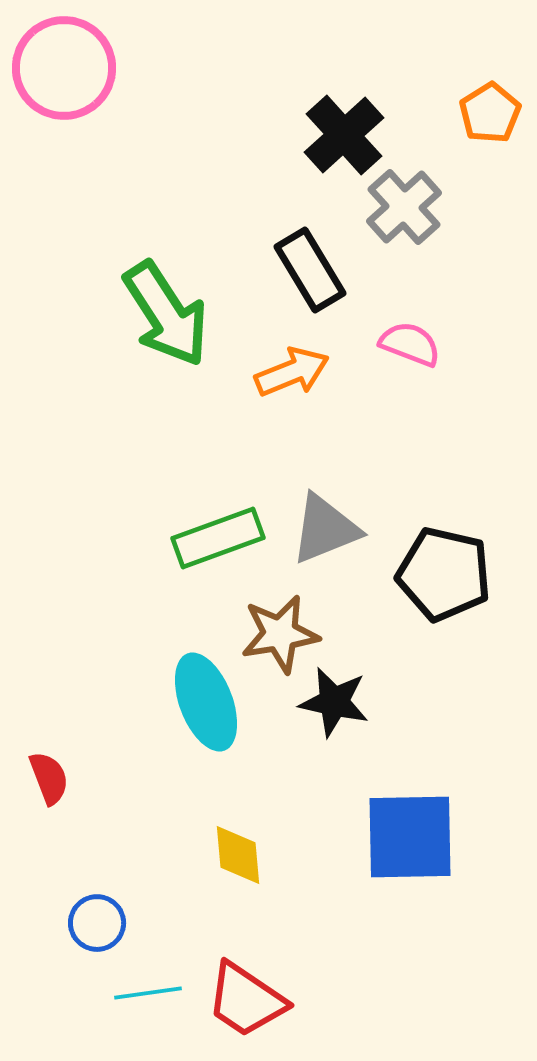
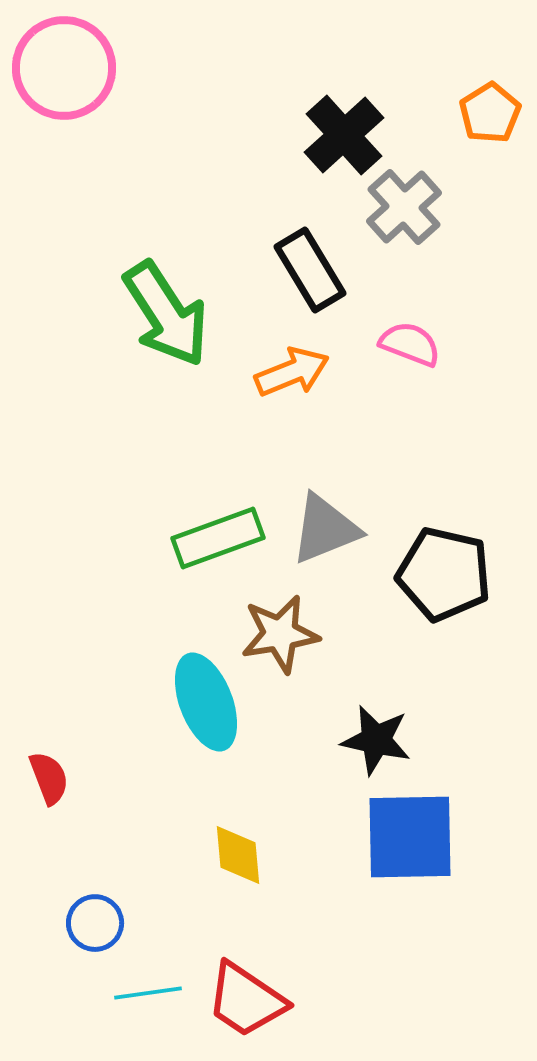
black star: moved 42 px right, 38 px down
blue circle: moved 2 px left
